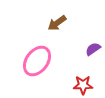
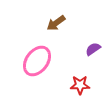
brown arrow: moved 1 px left
red star: moved 3 px left
